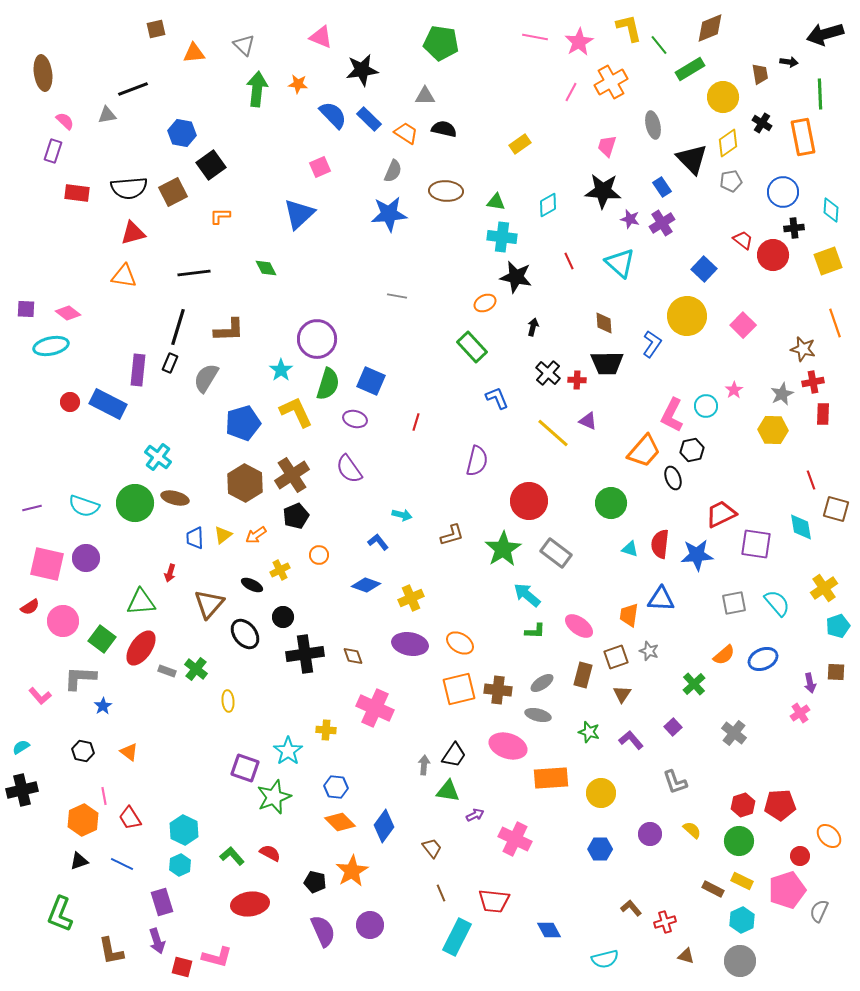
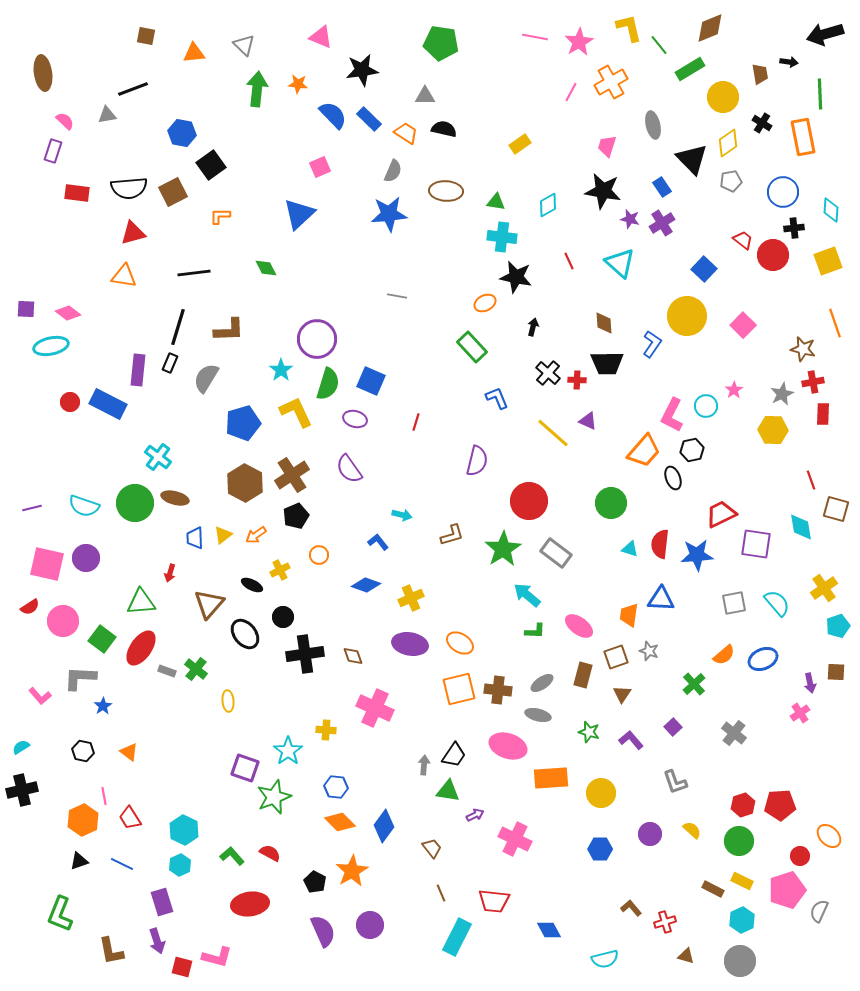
brown square at (156, 29): moved 10 px left, 7 px down; rotated 24 degrees clockwise
black star at (603, 191): rotated 6 degrees clockwise
black pentagon at (315, 882): rotated 15 degrees clockwise
